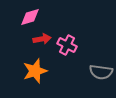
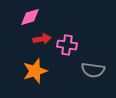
pink cross: rotated 18 degrees counterclockwise
gray semicircle: moved 8 px left, 2 px up
